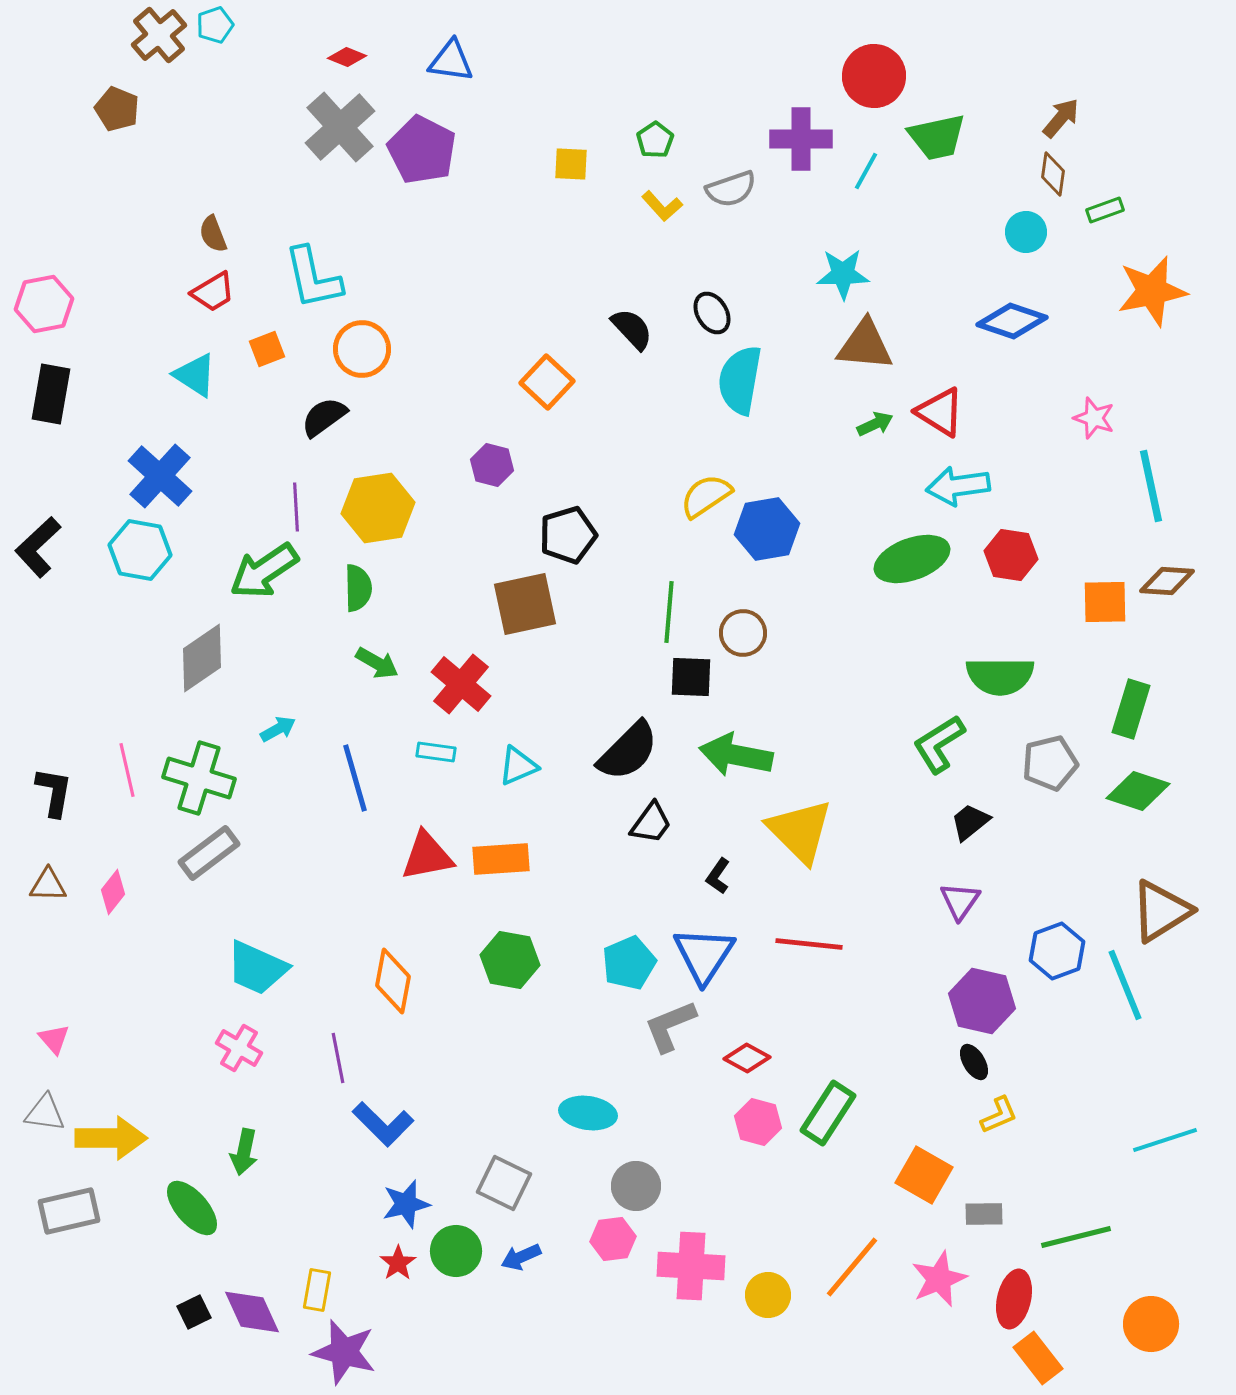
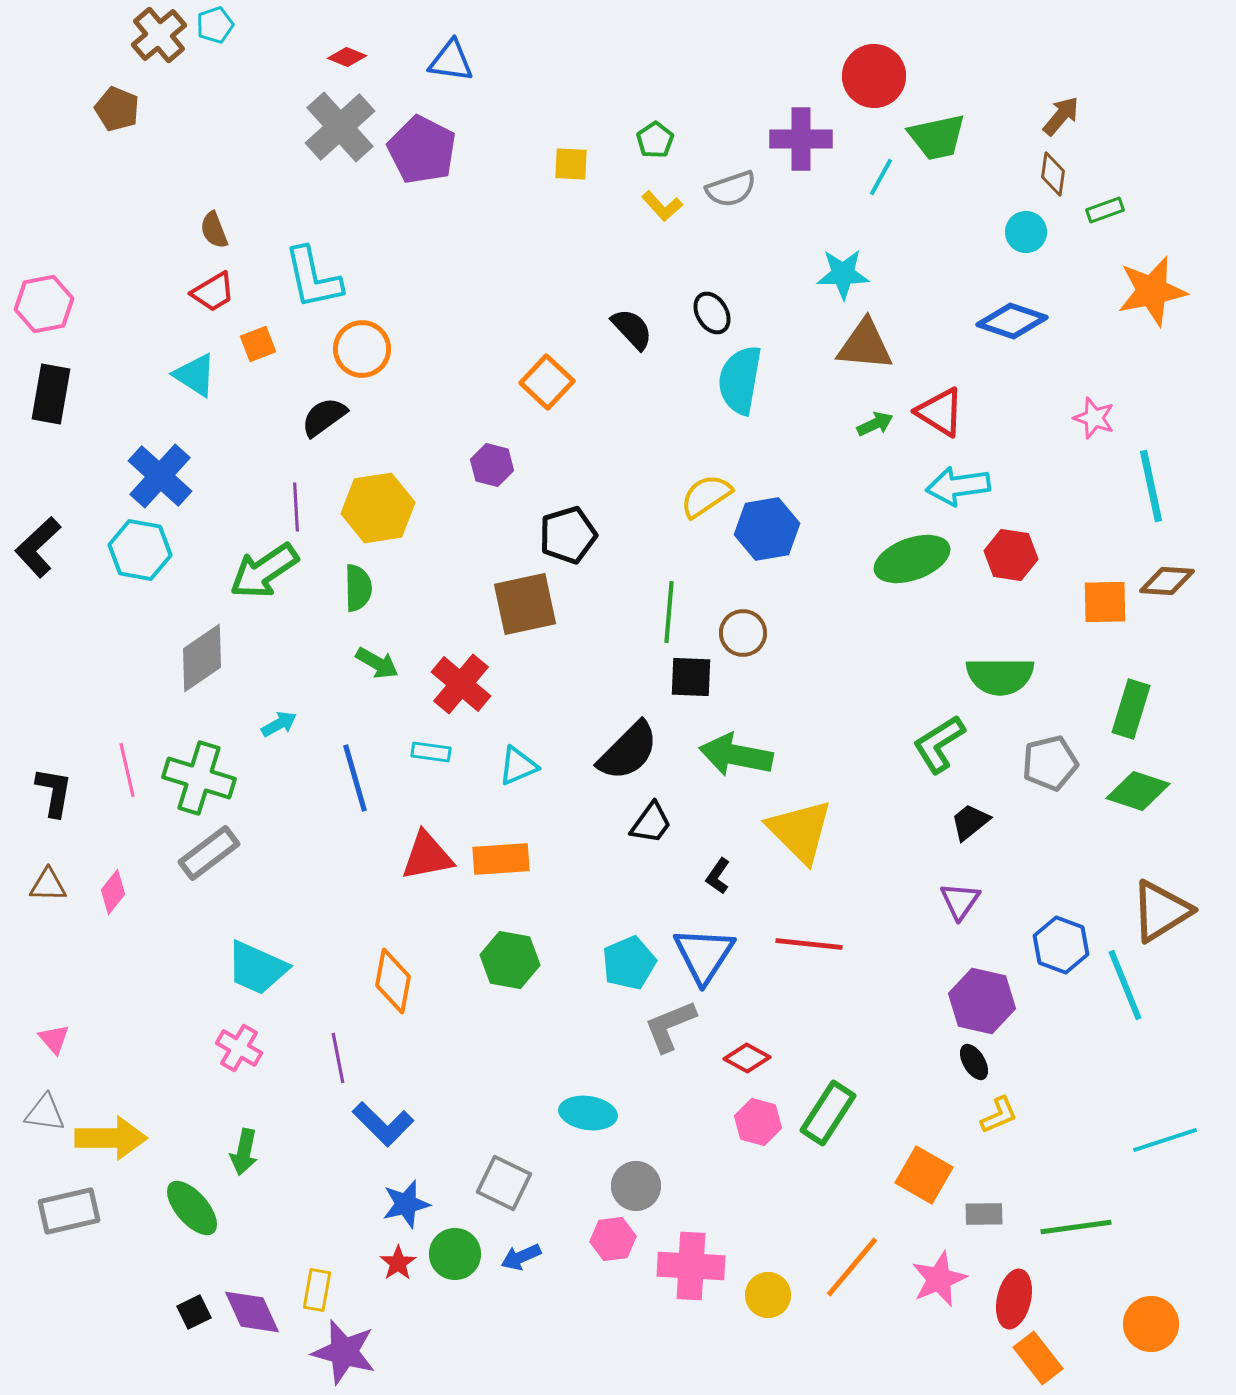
brown arrow at (1061, 118): moved 2 px up
cyan line at (866, 171): moved 15 px right, 6 px down
brown semicircle at (213, 234): moved 1 px right, 4 px up
orange square at (267, 349): moved 9 px left, 5 px up
cyan arrow at (278, 729): moved 1 px right, 5 px up
cyan rectangle at (436, 752): moved 5 px left
blue hexagon at (1057, 951): moved 4 px right, 6 px up; rotated 20 degrees counterclockwise
green line at (1076, 1237): moved 10 px up; rotated 6 degrees clockwise
green circle at (456, 1251): moved 1 px left, 3 px down
